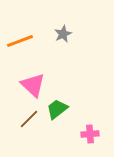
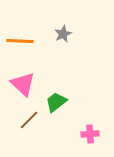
orange line: rotated 24 degrees clockwise
pink triangle: moved 10 px left, 1 px up
green trapezoid: moved 1 px left, 7 px up
brown line: moved 1 px down
